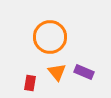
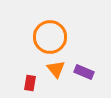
orange triangle: moved 1 px left, 3 px up
